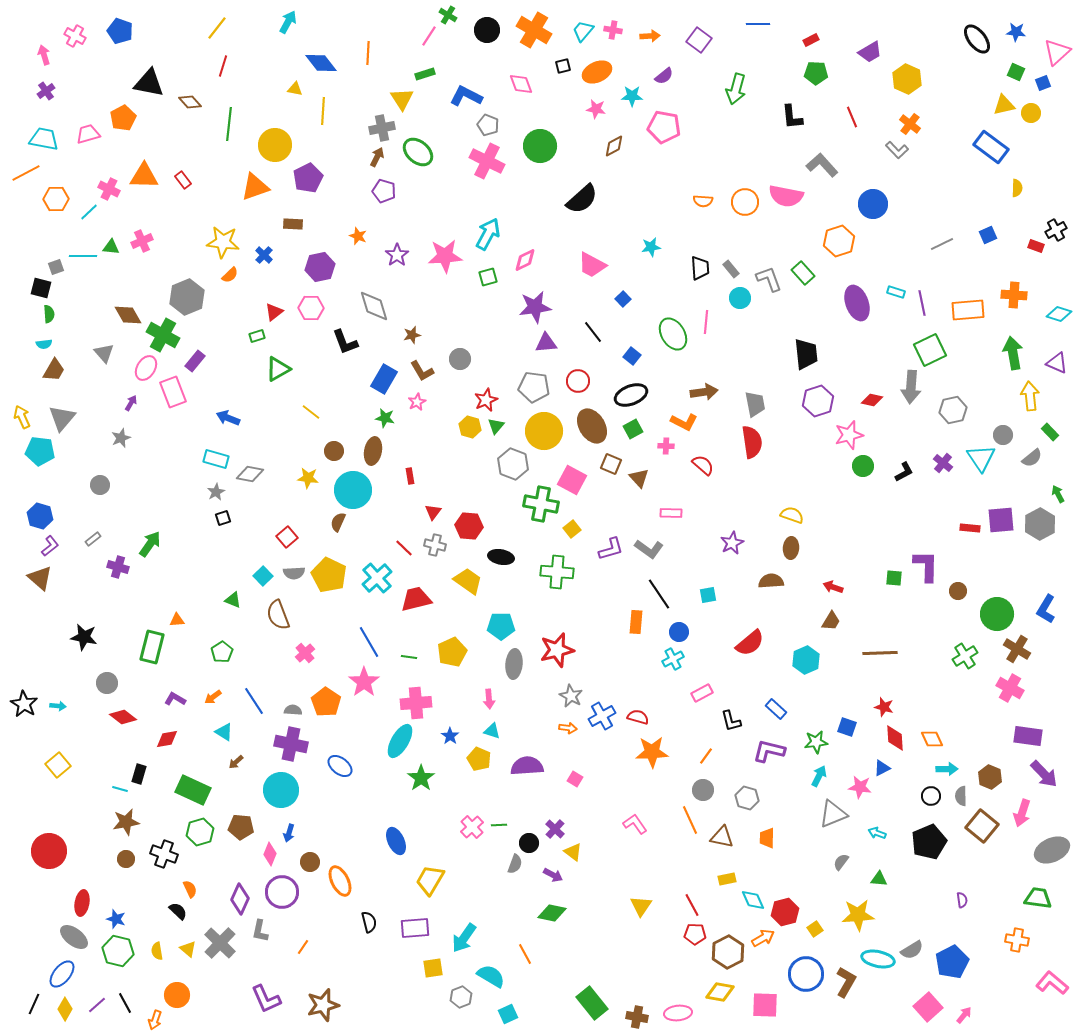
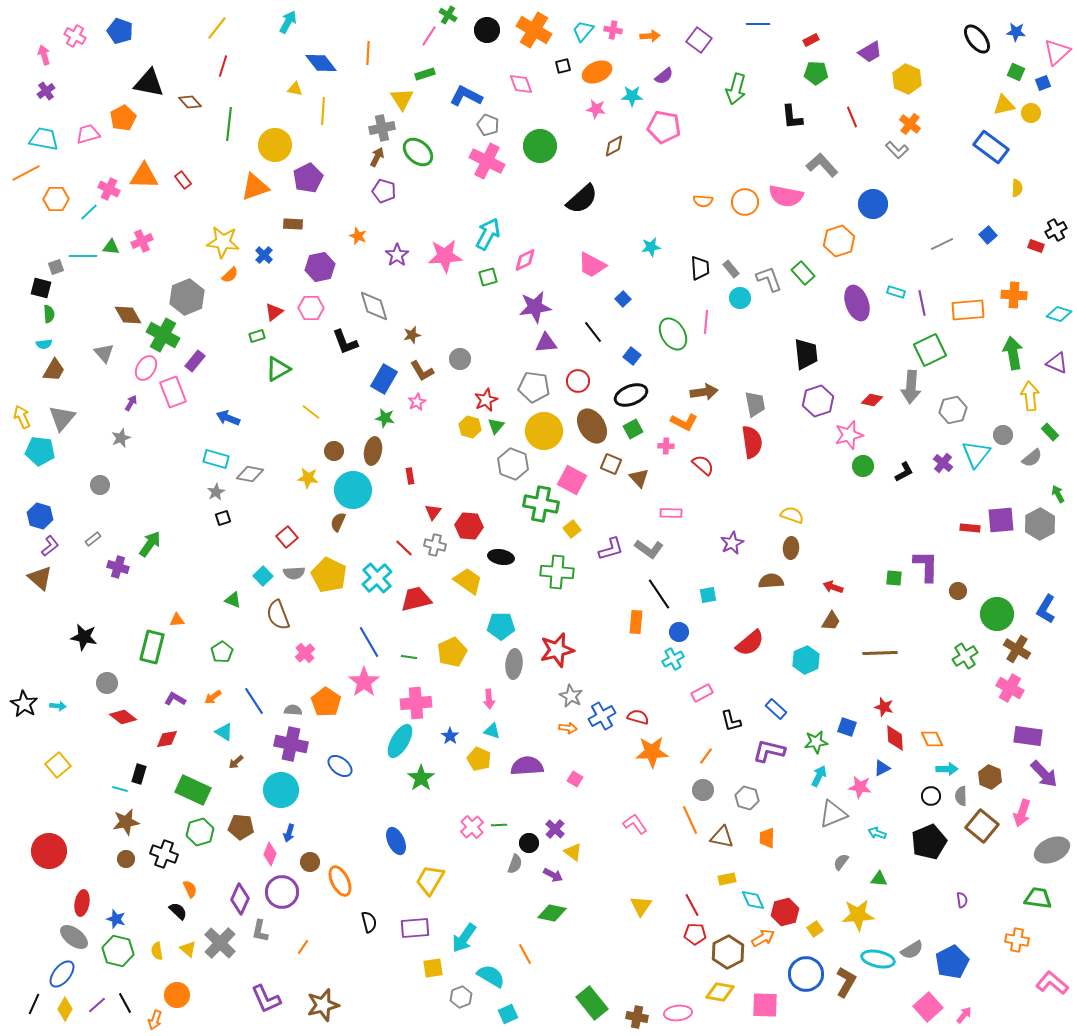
blue square at (988, 235): rotated 18 degrees counterclockwise
cyan triangle at (981, 458): moved 5 px left, 4 px up; rotated 12 degrees clockwise
